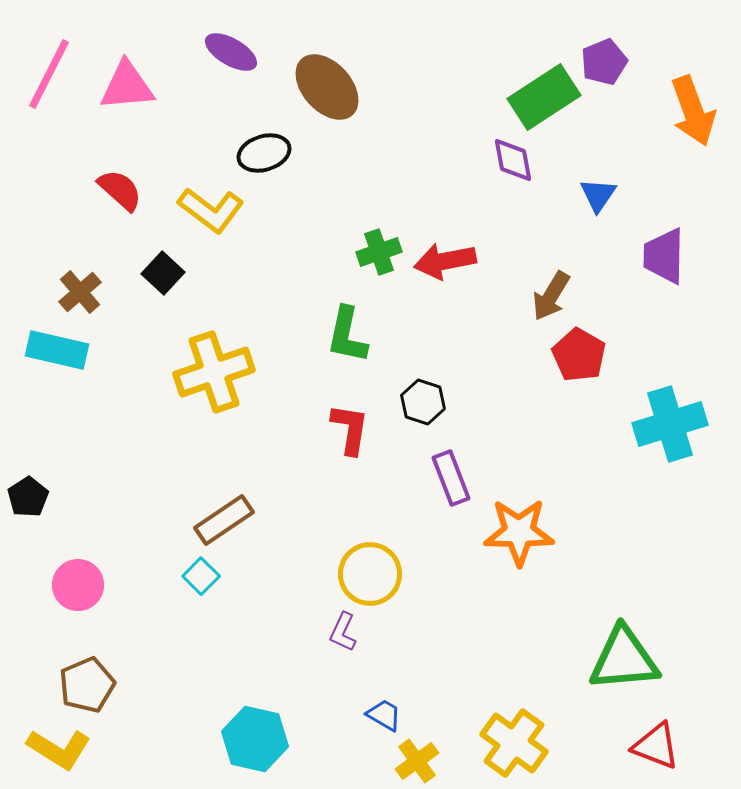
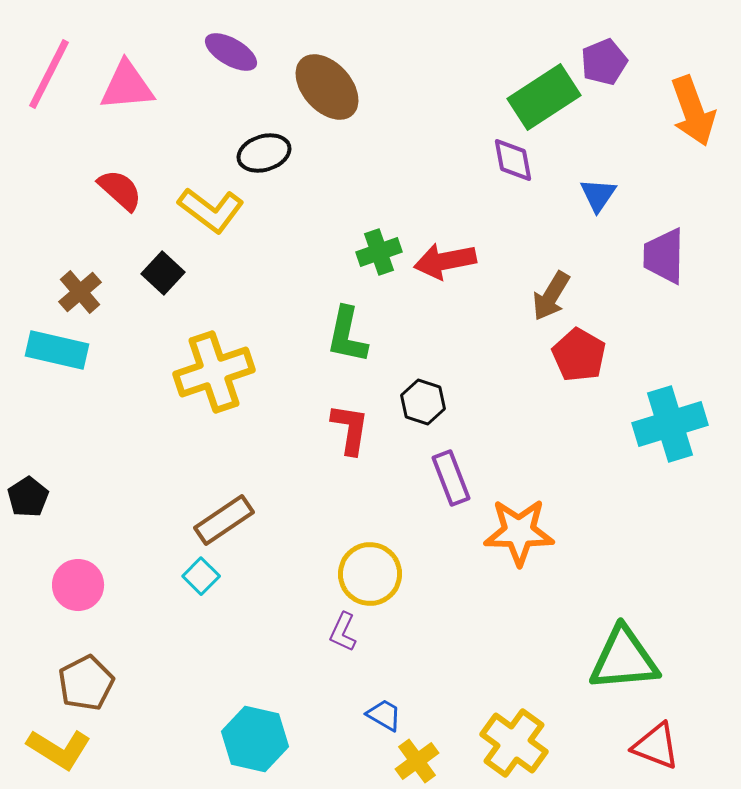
brown pentagon at (87, 685): moved 1 px left, 2 px up; rotated 4 degrees counterclockwise
